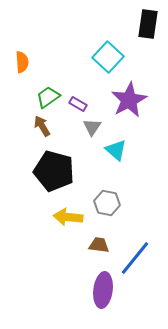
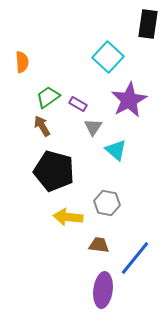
gray triangle: moved 1 px right
